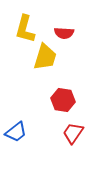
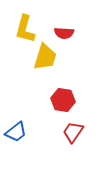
red trapezoid: moved 1 px up
